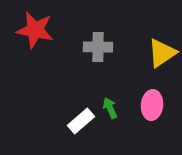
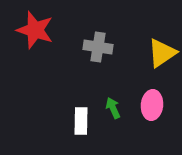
red star: rotated 6 degrees clockwise
gray cross: rotated 8 degrees clockwise
green arrow: moved 3 px right
white rectangle: rotated 48 degrees counterclockwise
